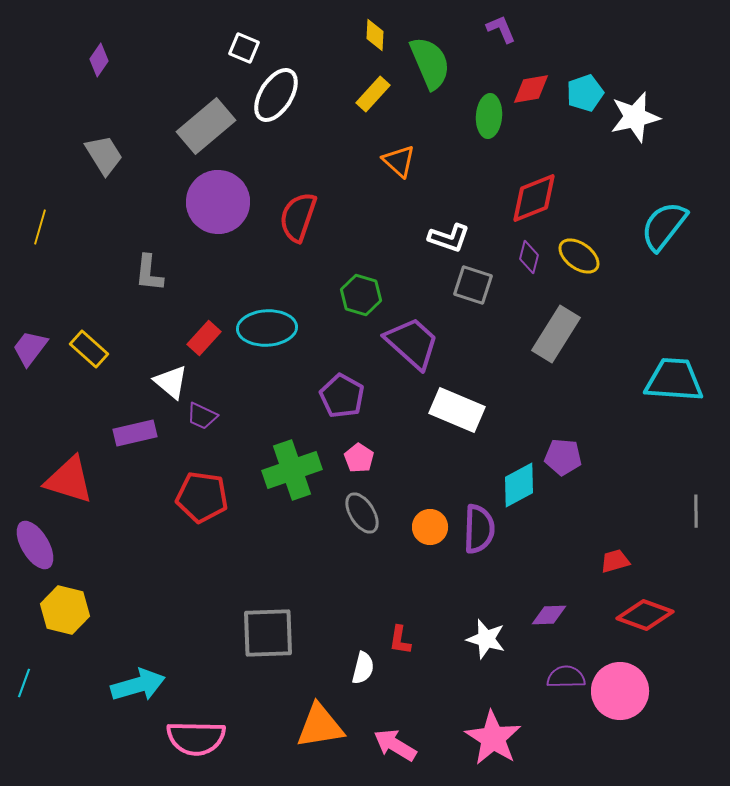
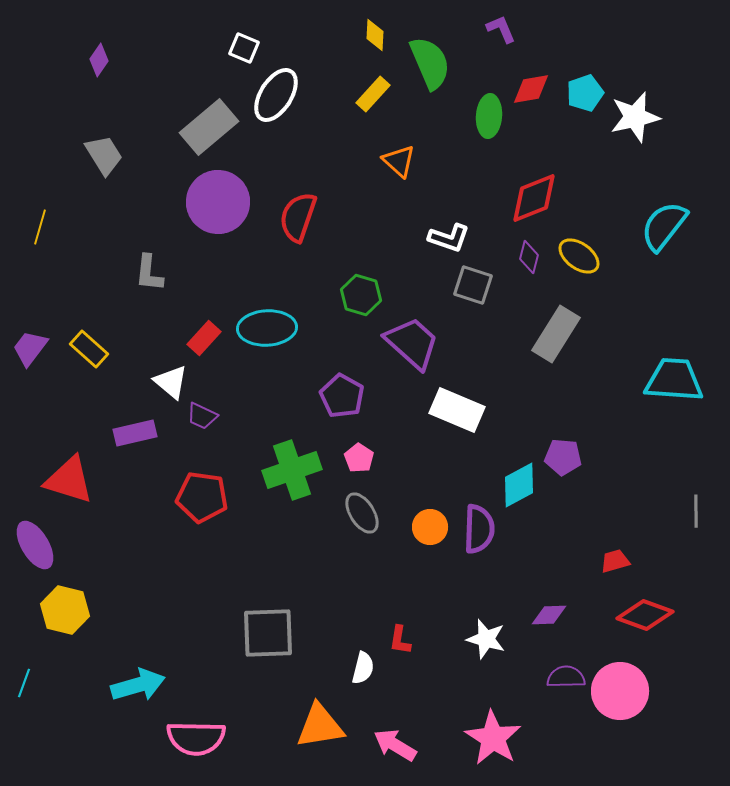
gray rectangle at (206, 126): moved 3 px right, 1 px down
